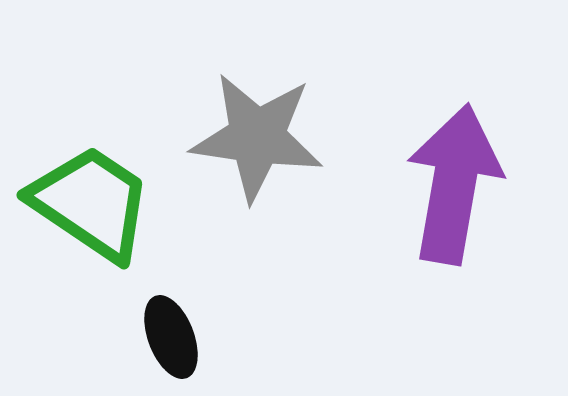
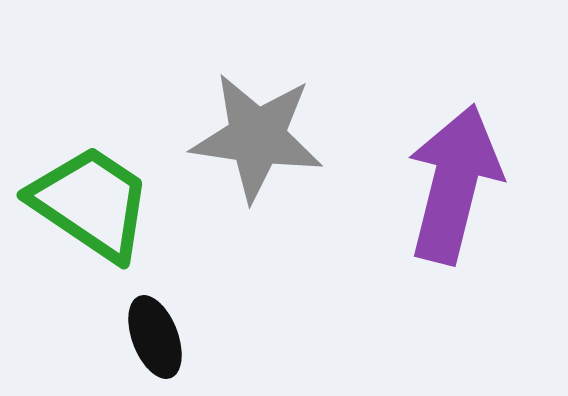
purple arrow: rotated 4 degrees clockwise
black ellipse: moved 16 px left
